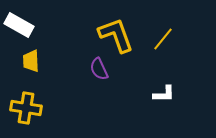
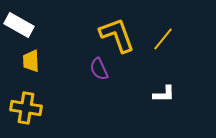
yellow L-shape: moved 1 px right
